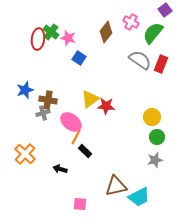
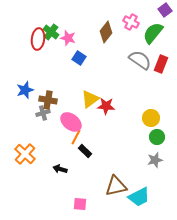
yellow circle: moved 1 px left, 1 px down
